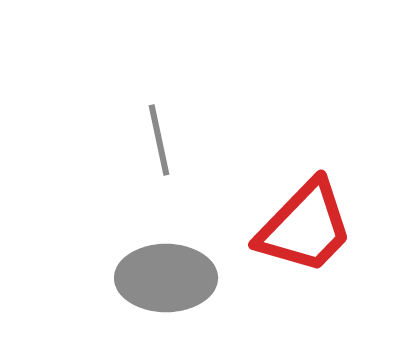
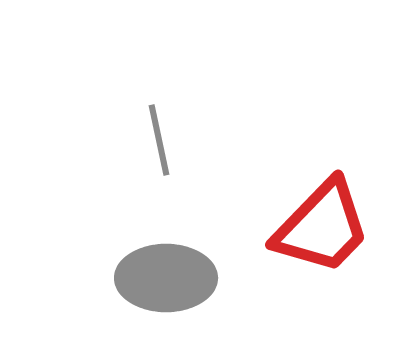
red trapezoid: moved 17 px right
